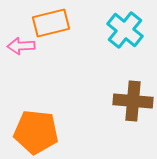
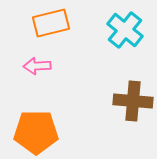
pink arrow: moved 16 px right, 20 px down
orange pentagon: rotated 6 degrees counterclockwise
